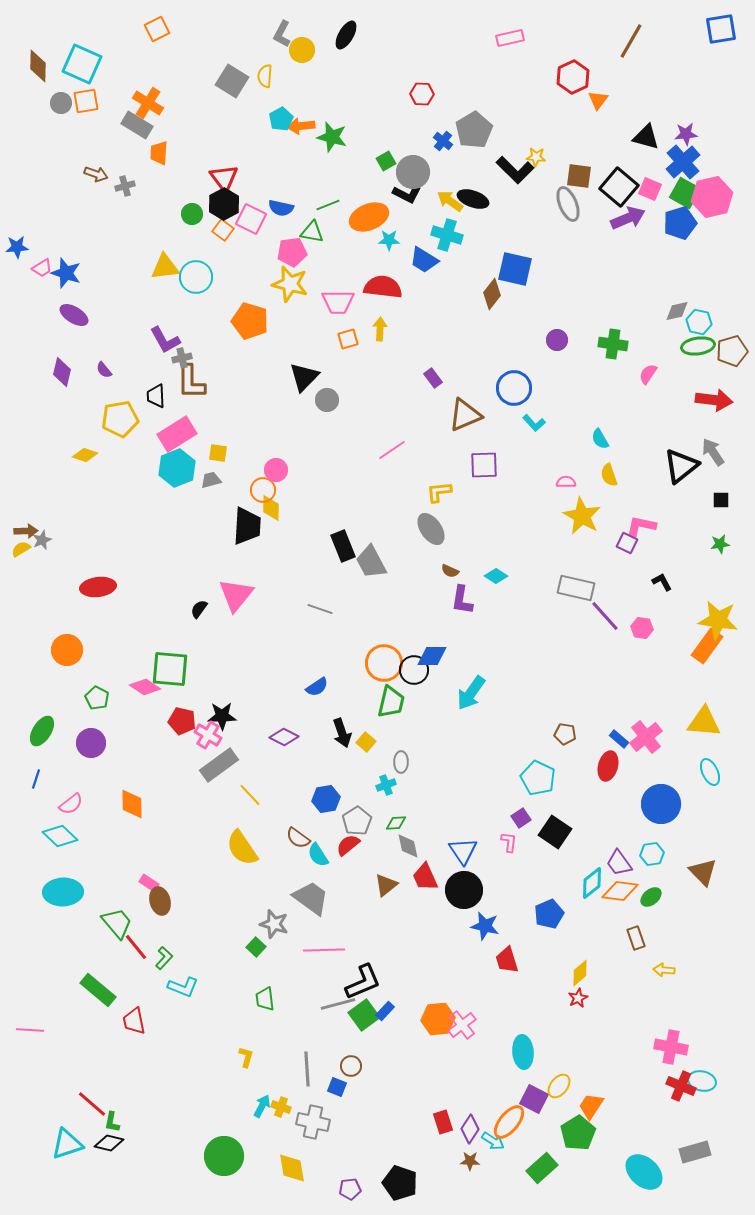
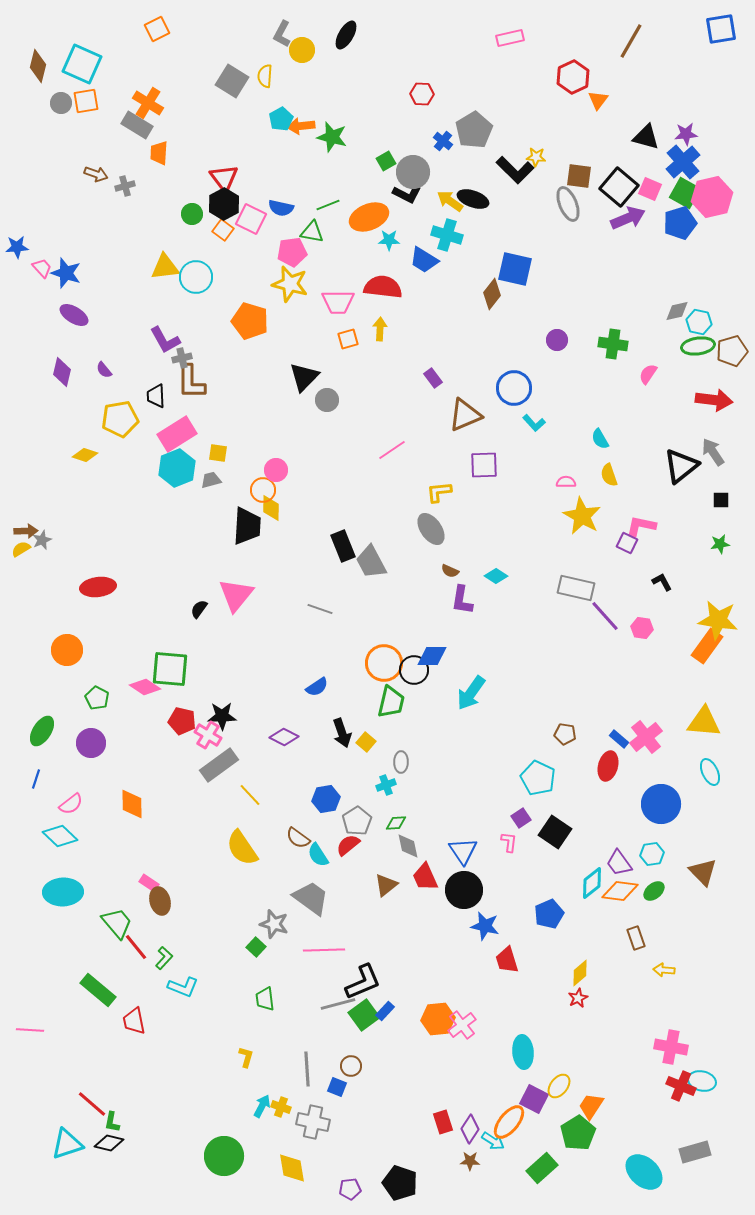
brown diamond at (38, 66): rotated 12 degrees clockwise
pink trapezoid at (42, 268): rotated 100 degrees counterclockwise
green ellipse at (651, 897): moved 3 px right, 6 px up
